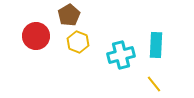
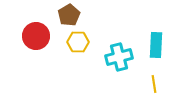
yellow hexagon: rotated 20 degrees counterclockwise
cyan cross: moved 2 px left, 2 px down
yellow line: rotated 30 degrees clockwise
